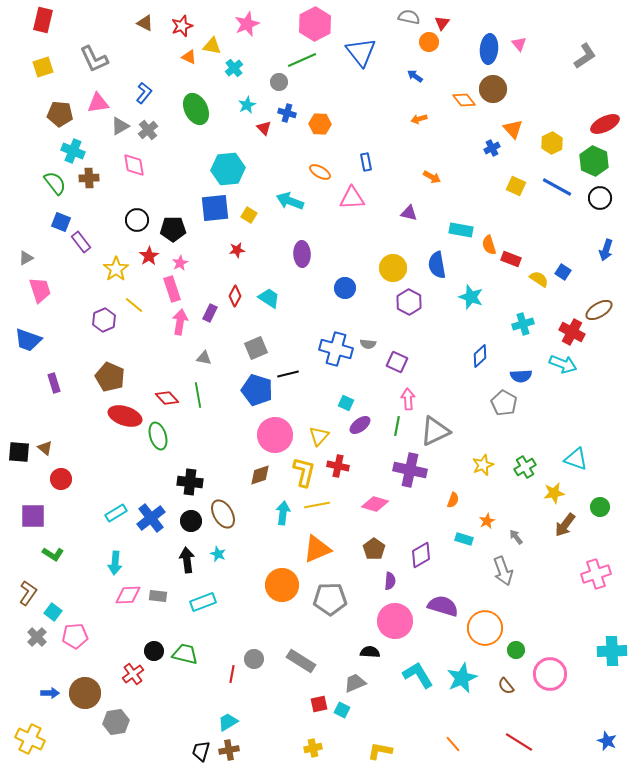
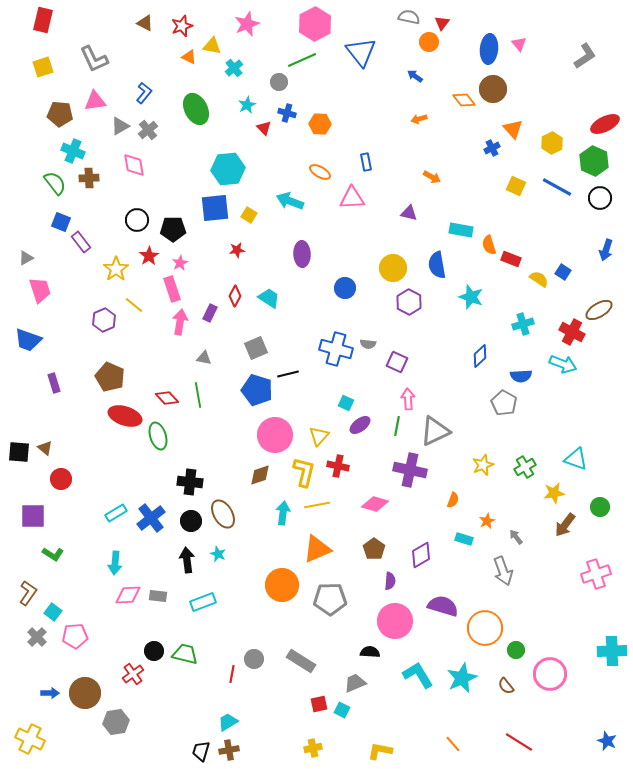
pink triangle at (98, 103): moved 3 px left, 2 px up
